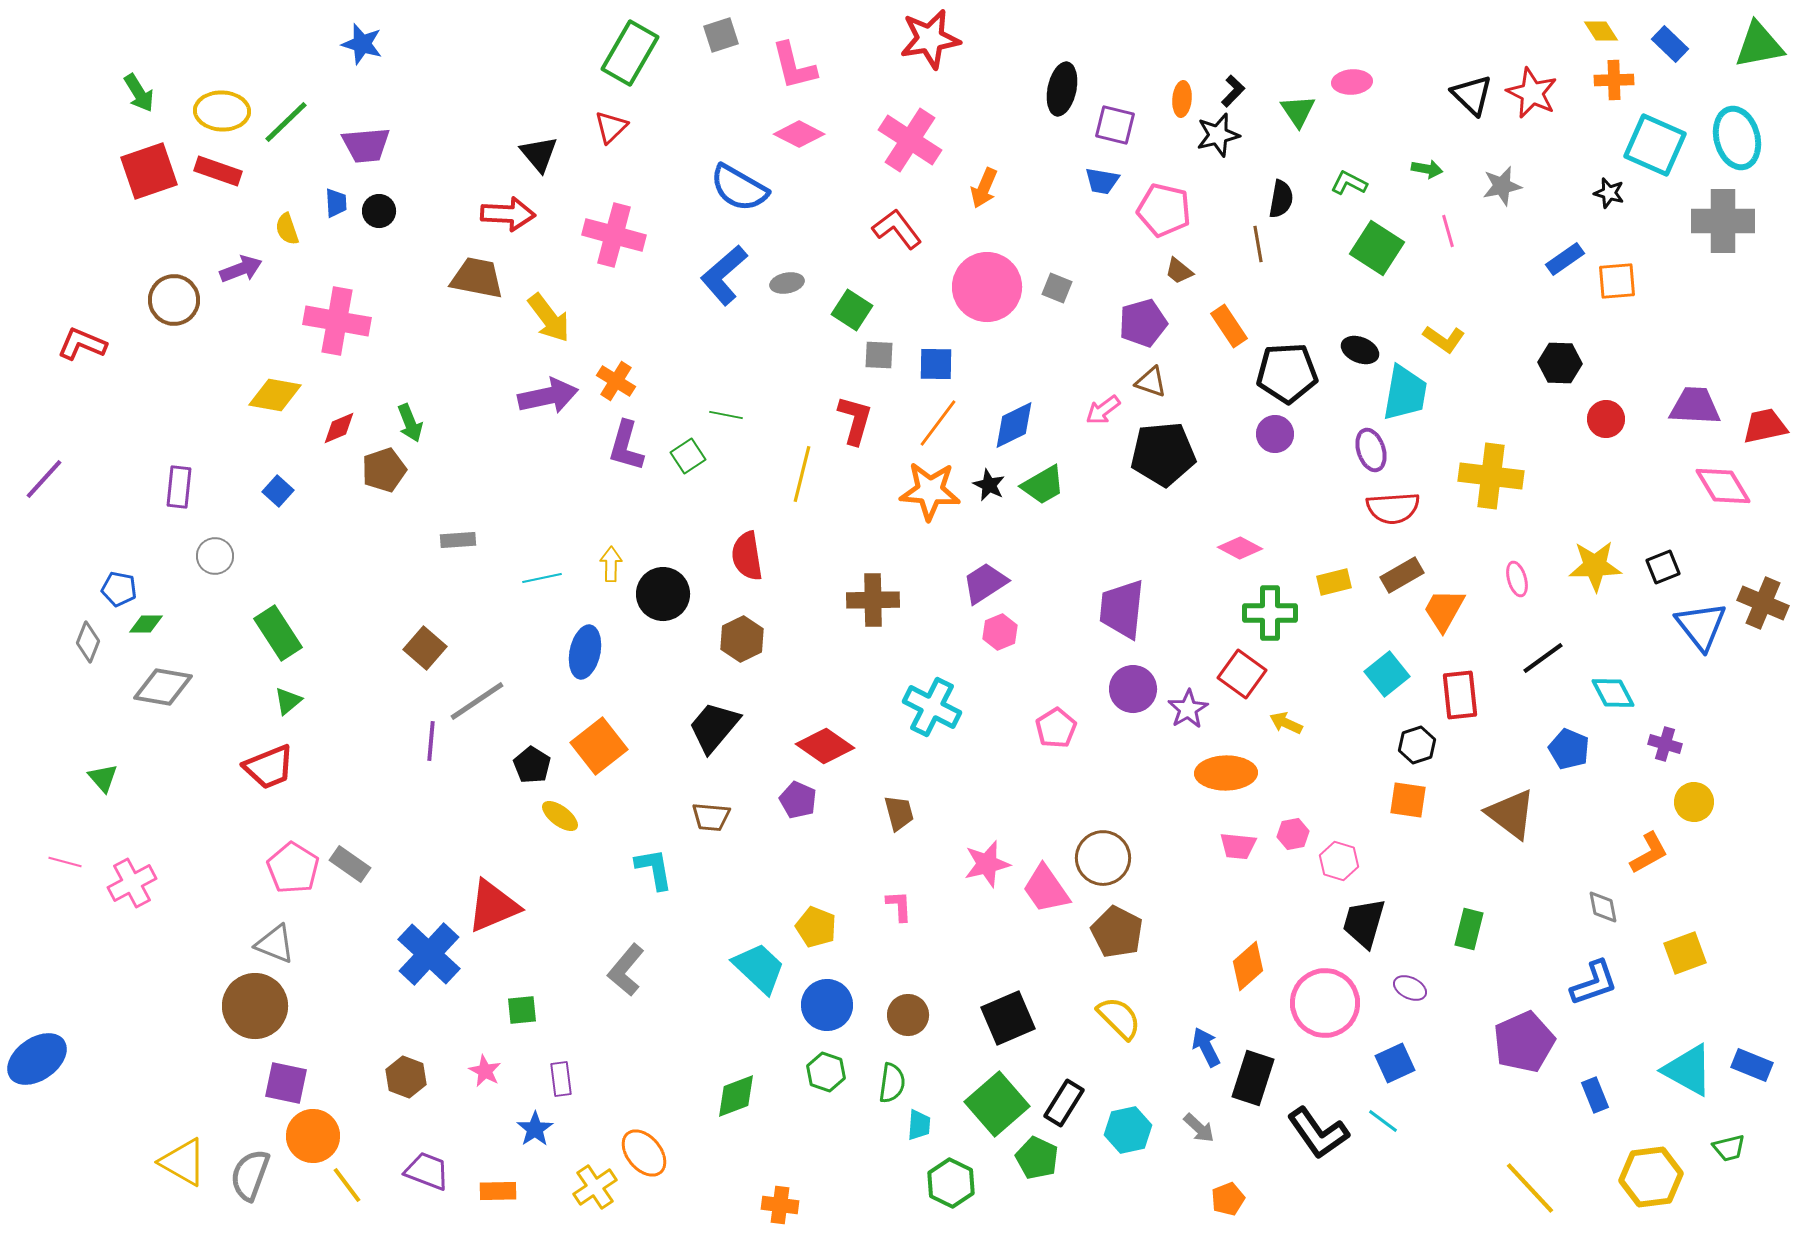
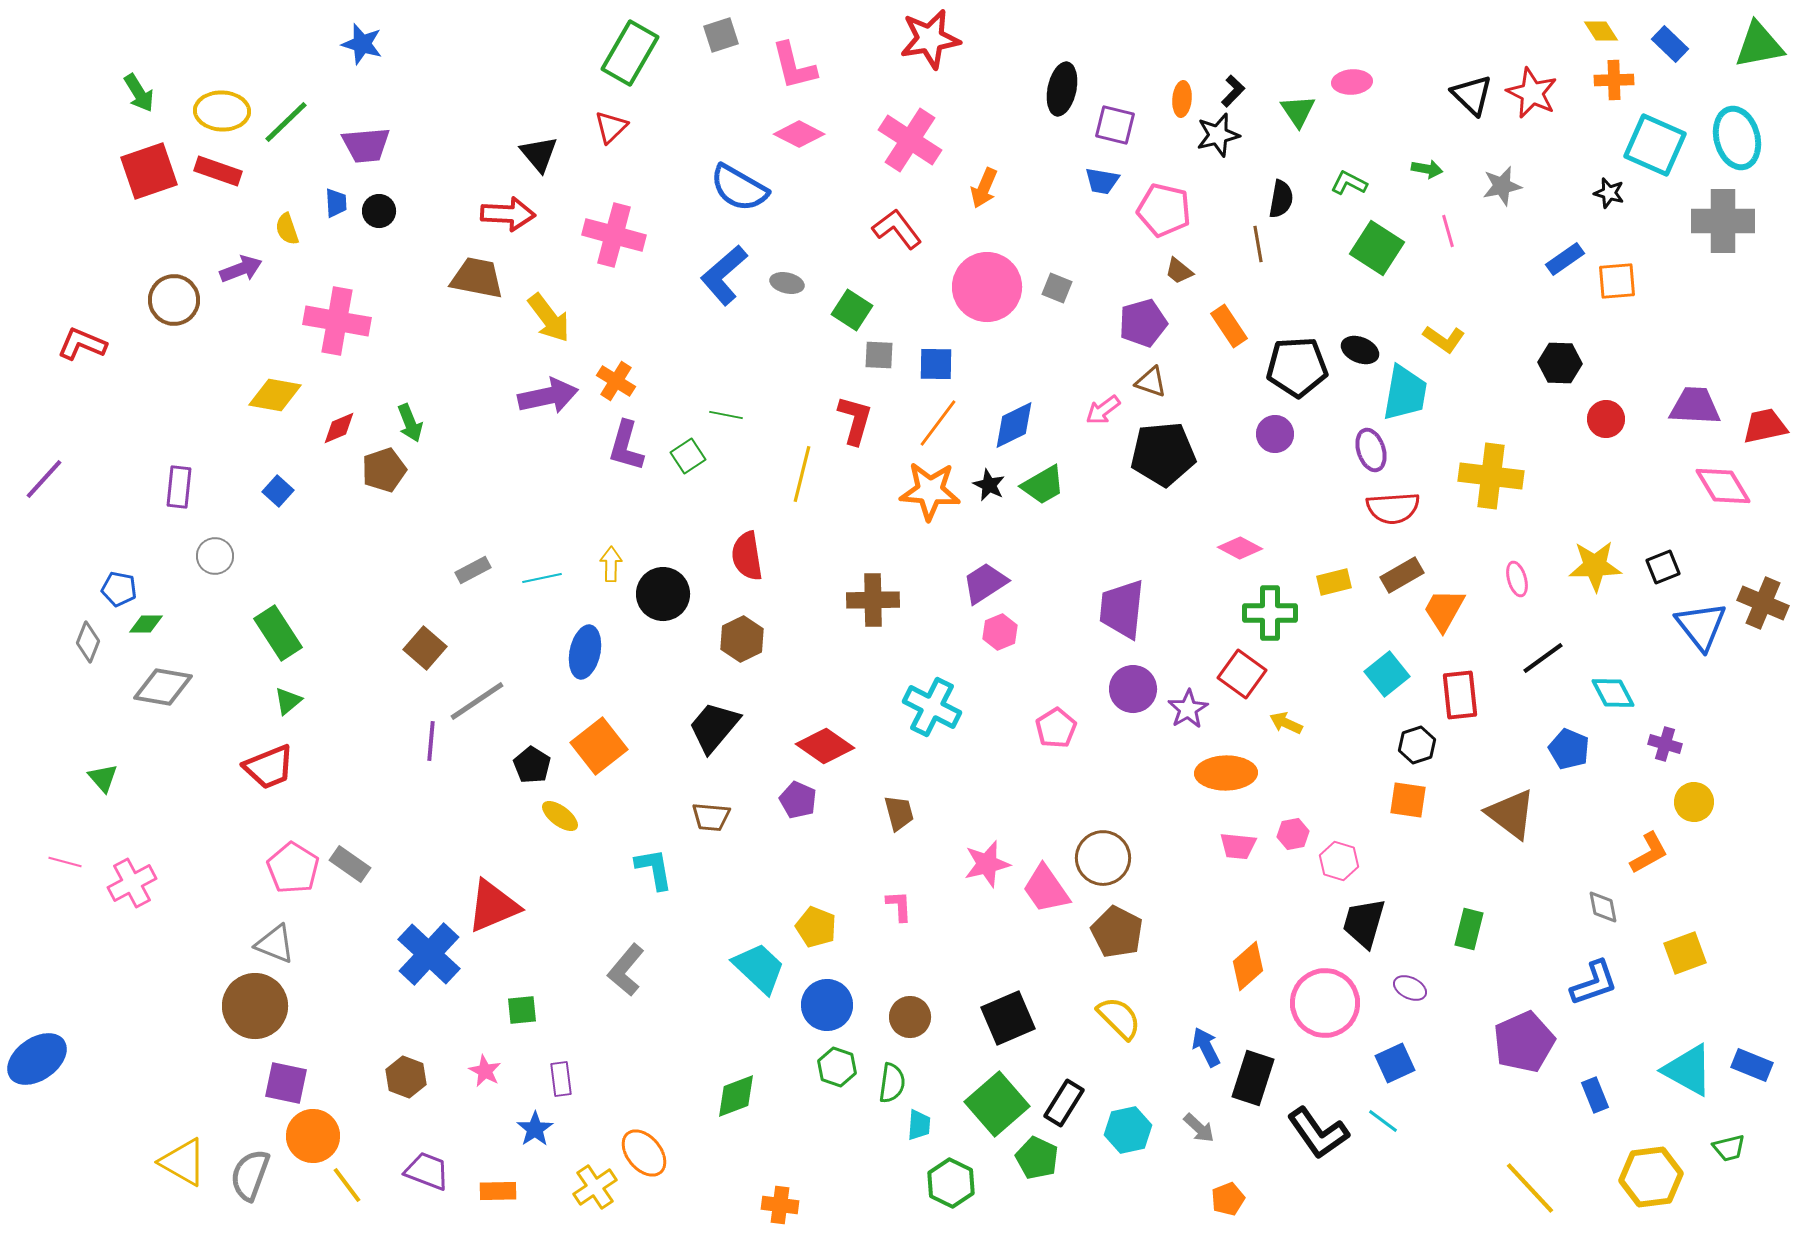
gray ellipse at (787, 283): rotated 24 degrees clockwise
black pentagon at (1287, 373): moved 10 px right, 6 px up
gray rectangle at (458, 540): moved 15 px right, 30 px down; rotated 24 degrees counterclockwise
brown circle at (908, 1015): moved 2 px right, 2 px down
green hexagon at (826, 1072): moved 11 px right, 5 px up
